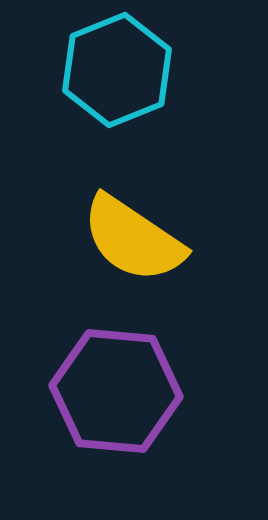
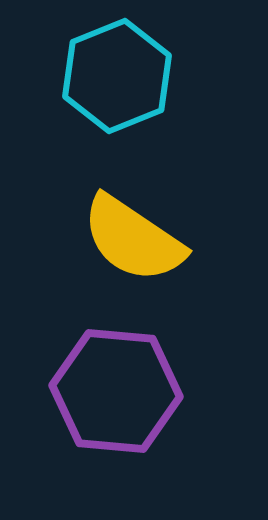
cyan hexagon: moved 6 px down
